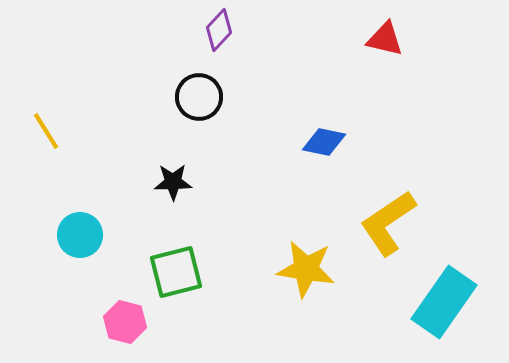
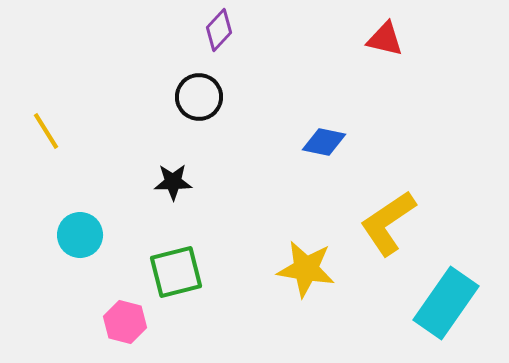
cyan rectangle: moved 2 px right, 1 px down
